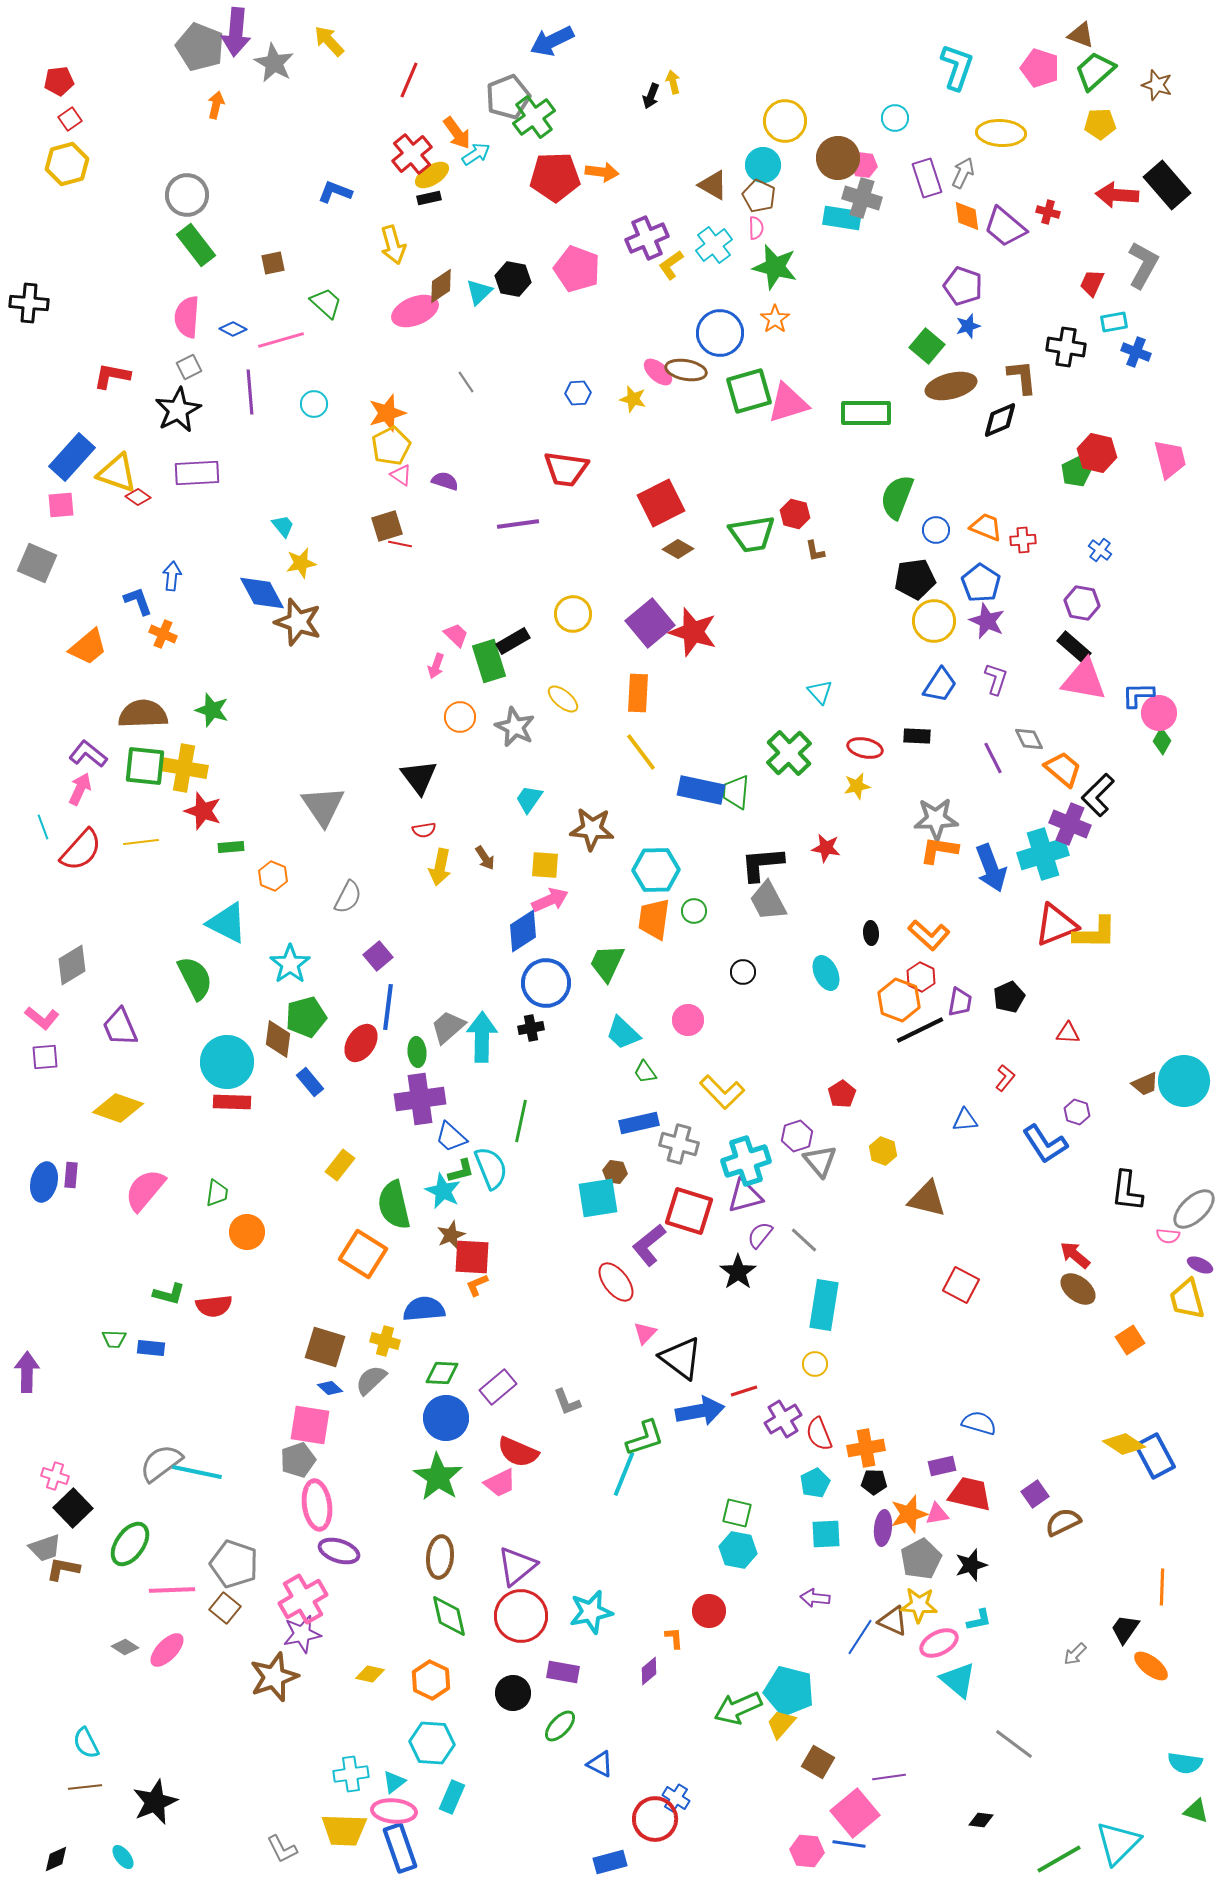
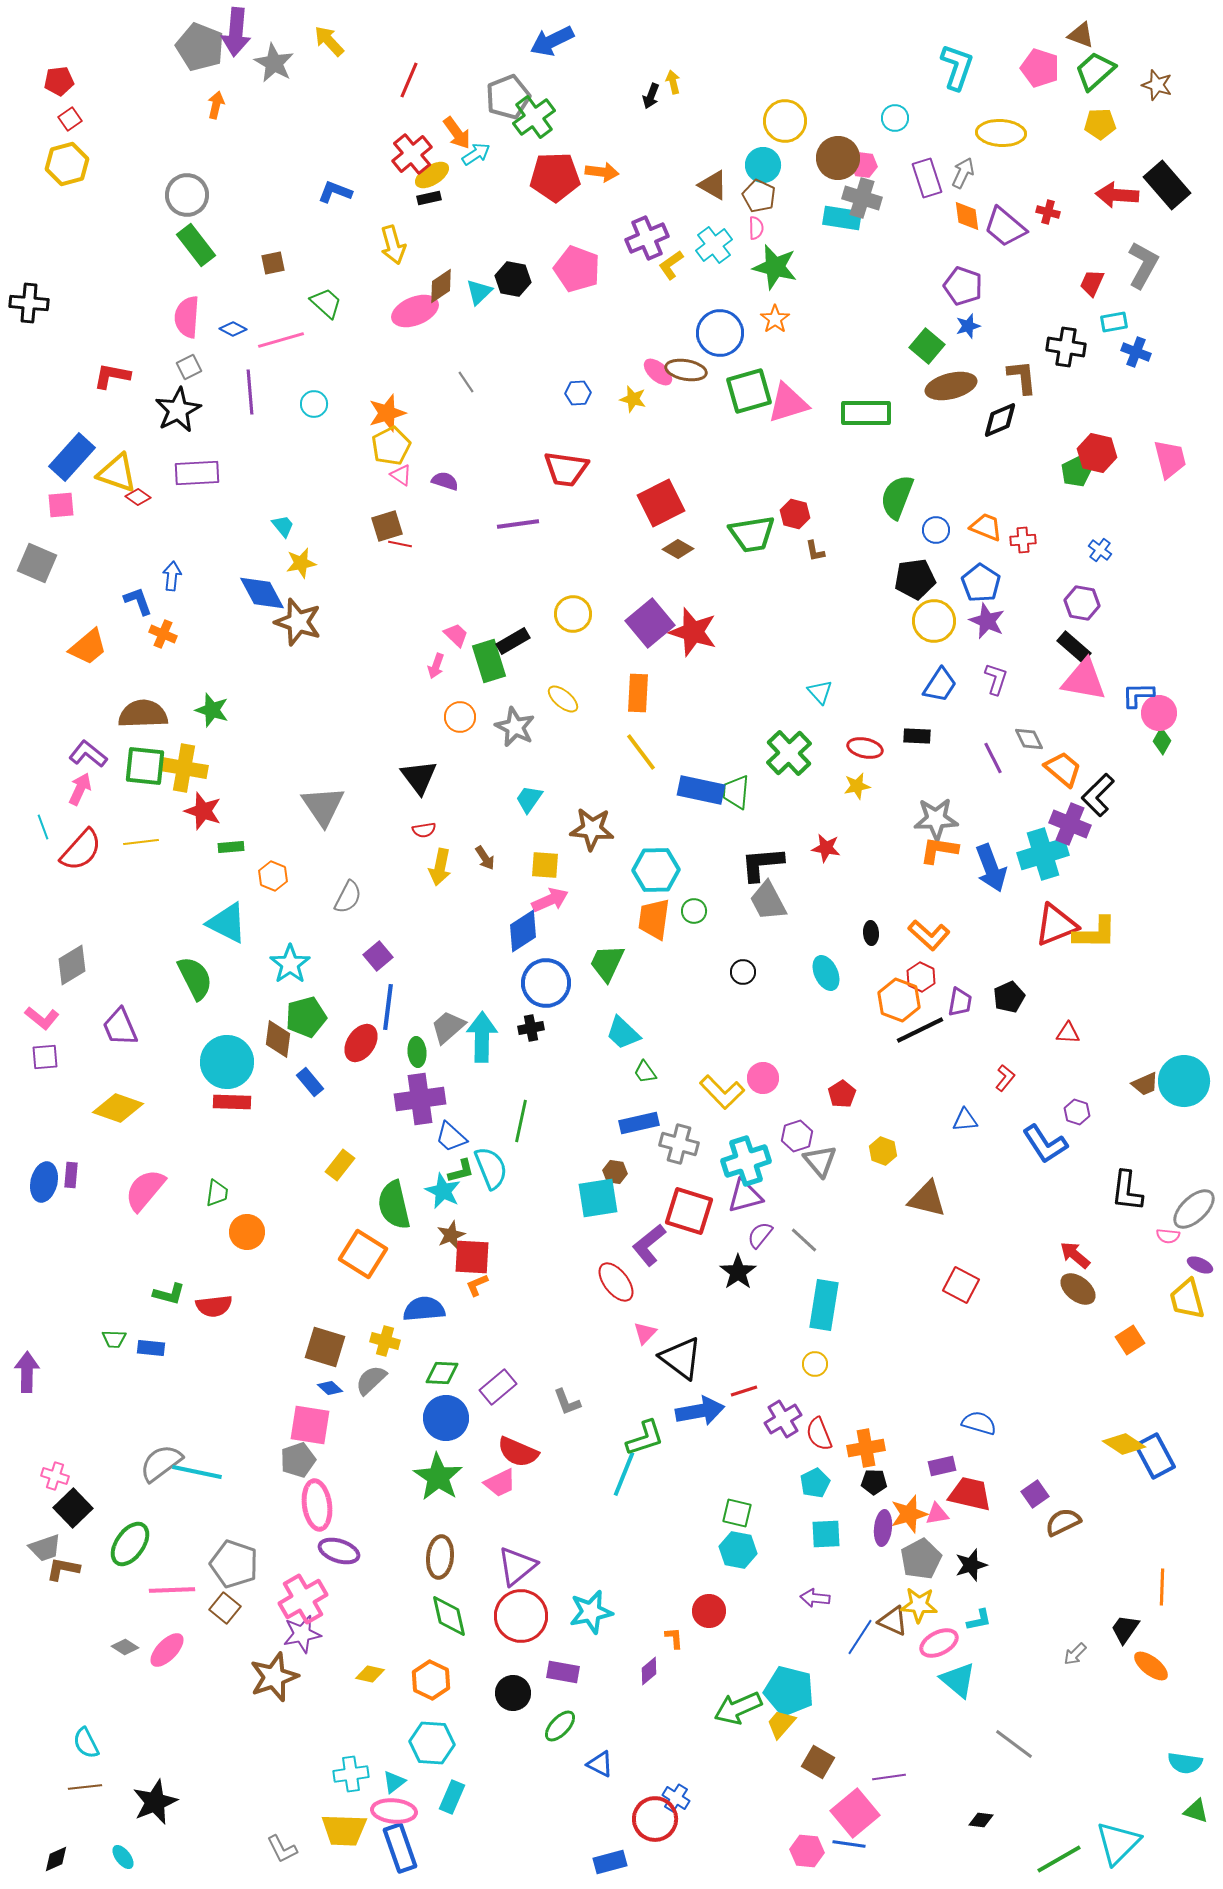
pink circle at (688, 1020): moved 75 px right, 58 px down
